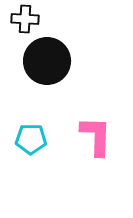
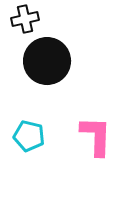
black cross: rotated 16 degrees counterclockwise
cyan pentagon: moved 2 px left, 3 px up; rotated 12 degrees clockwise
